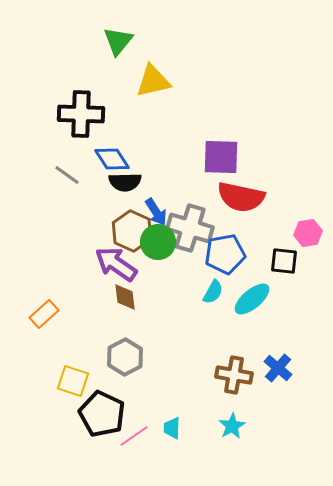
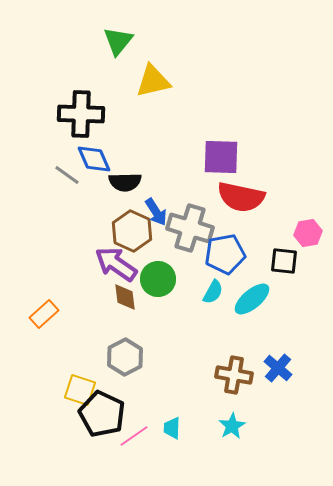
blue diamond: moved 18 px left; rotated 9 degrees clockwise
green circle: moved 37 px down
yellow square: moved 7 px right, 9 px down
